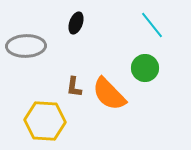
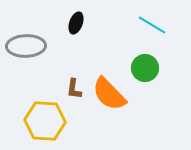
cyan line: rotated 20 degrees counterclockwise
brown L-shape: moved 2 px down
